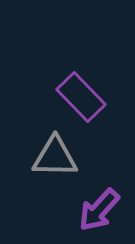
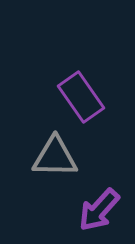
purple rectangle: rotated 9 degrees clockwise
